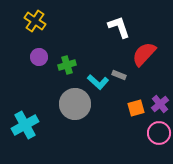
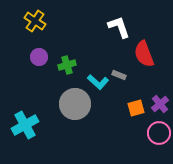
red semicircle: rotated 64 degrees counterclockwise
